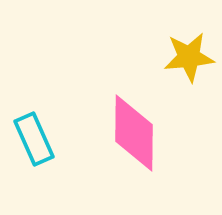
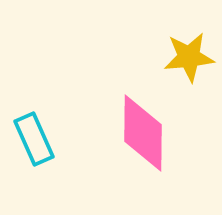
pink diamond: moved 9 px right
